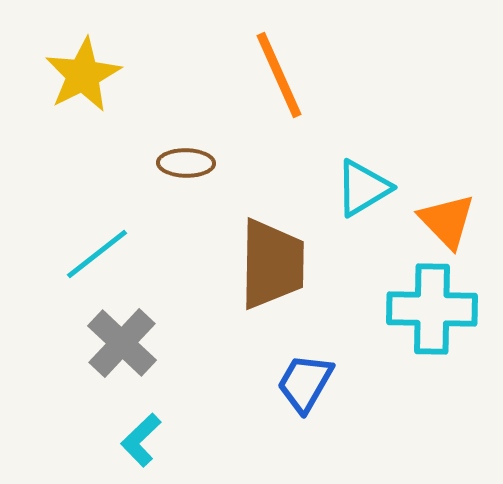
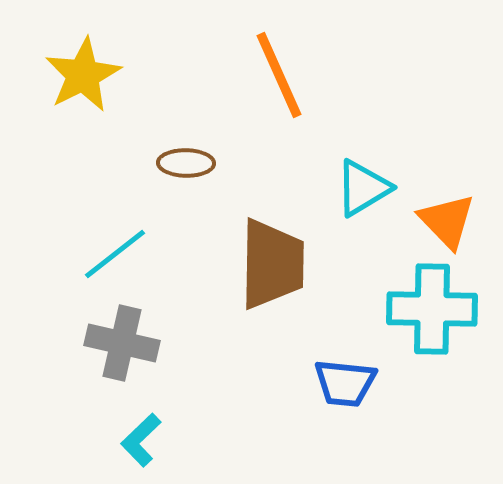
cyan line: moved 18 px right
gray cross: rotated 30 degrees counterclockwise
blue trapezoid: moved 40 px right; rotated 114 degrees counterclockwise
